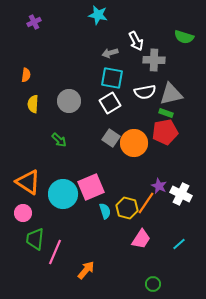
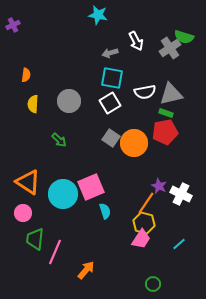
purple cross: moved 21 px left, 3 px down
gray cross: moved 16 px right, 12 px up; rotated 35 degrees counterclockwise
yellow hexagon: moved 17 px right, 15 px down
